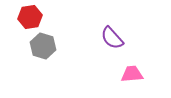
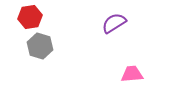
purple semicircle: moved 2 px right, 15 px up; rotated 100 degrees clockwise
gray hexagon: moved 3 px left
